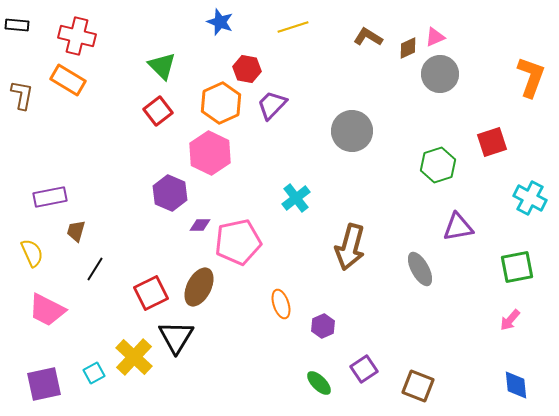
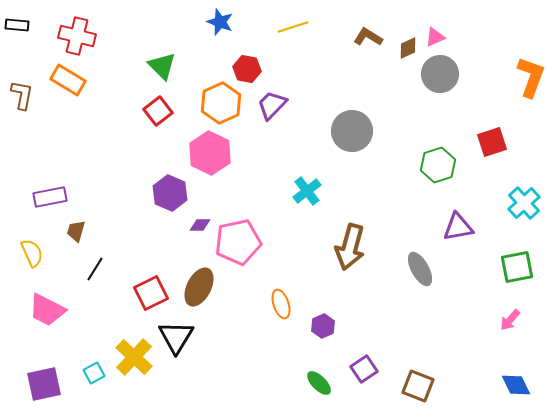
cyan cross at (296, 198): moved 11 px right, 7 px up
cyan cross at (530, 198): moved 6 px left, 5 px down; rotated 20 degrees clockwise
blue diamond at (516, 385): rotated 20 degrees counterclockwise
